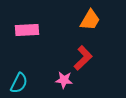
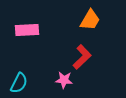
red L-shape: moved 1 px left, 1 px up
